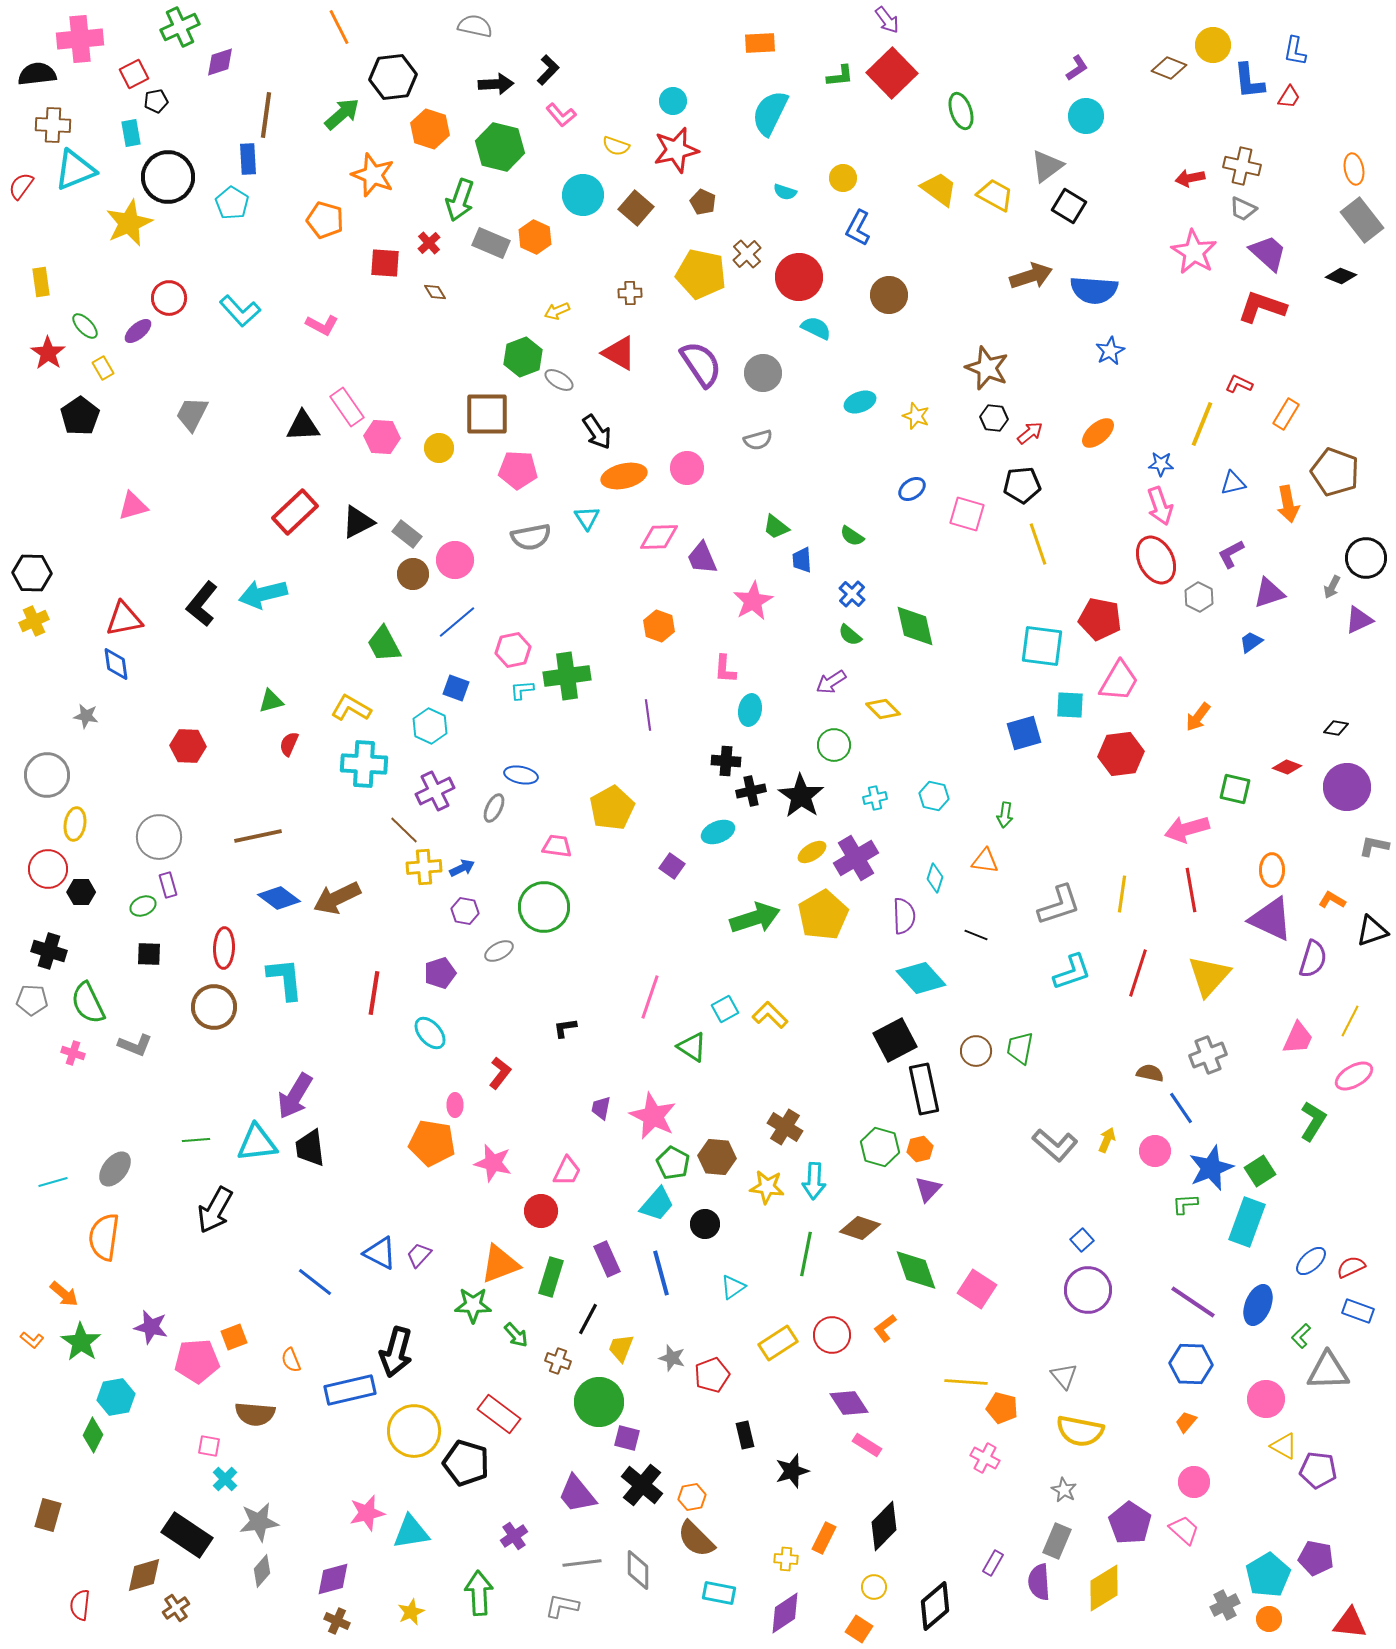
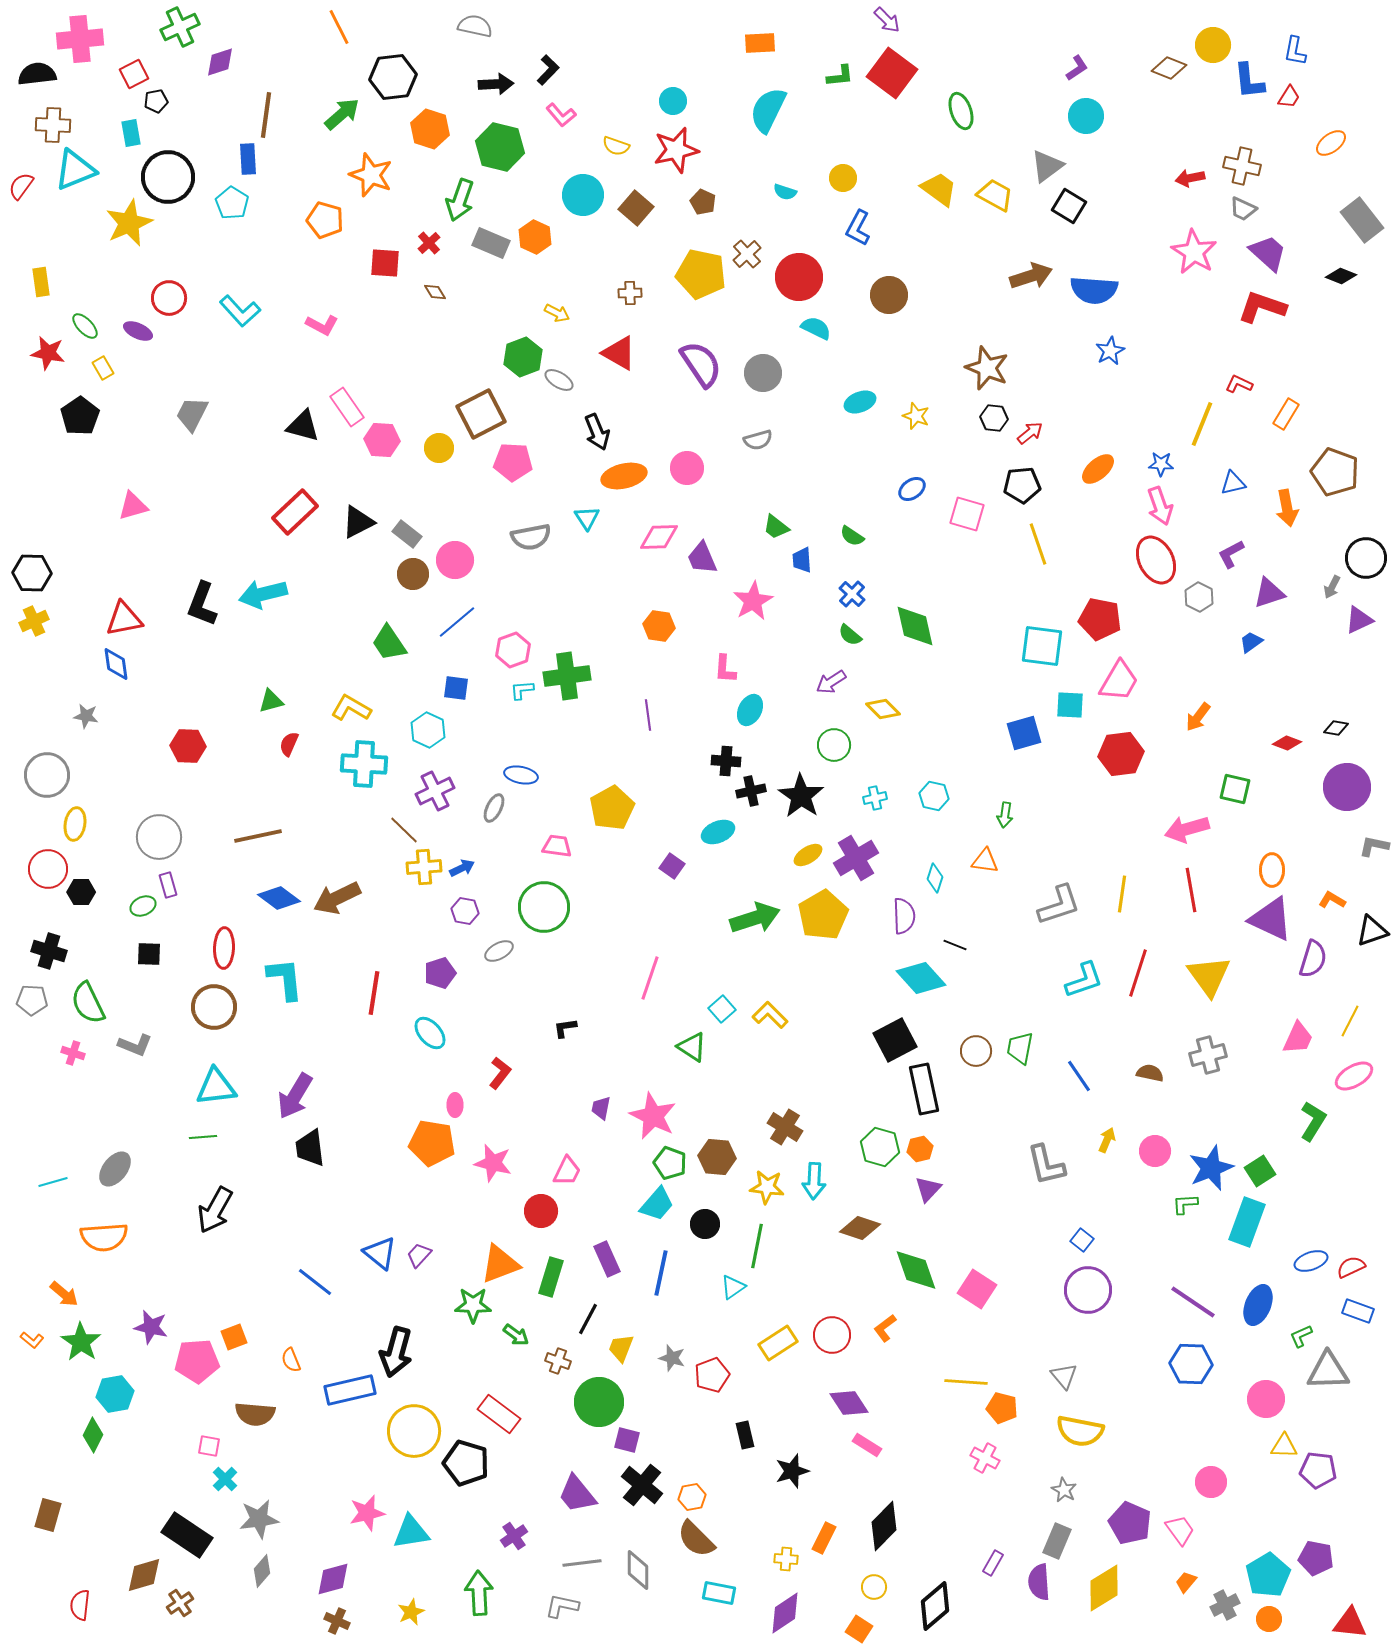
purple arrow at (887, 20): rotated 8 degrees counterclockwise
red square at (892, 73): rotated 9 degrees counterclockwise
cyan semicircle at (770, 113): moved 2 px left, 3 px up
orange ellipse at (1354, 169): moved 23 px left, 26 px up; rotated 64 degrees clockwise
orange star at (373, 175): moved 2 px left
yellow arrow at (557, 311): moved 2 px down; rotated 130 degrees counterclockwise
purple ellipse at (138, 331): rotated 64 degrees clockwise
red star at (48, 353): rotated 24 degrees counterclockwise
brown square at (487, 414): moved 6 px left; rotated 27 degrees counterclockwise
black triangle at (303, 426): rotated 18 degrees clockwise
black arrow at (597, 432): rotated 12 degrees clockwise
orange ellipse at (1098, 433): moved 36 px down
pink hexagon at (382, 437): moved 3 px down
pink pentagon at (518, 470): moved 5 px left, 8 px up
orange arrow at (1288, 504): moved 1 px left, 4 px down
black L-shape at (202, 604): rotated 18 degrees counterclockwise
orange hexagon at (659, 626): rotated 12 degrees counterclockwise
green trapezoid at (384, 644): moved 5 px right, 1 px up; rotated 6 degrees counterclockwise
pink hexagon at (513, 650): rotated 8 degrees counterclockwise
blue square at (456, 688): rotated 12 degrees counterclockwise
cyan ellipse at (750, 710): rotated 16 degrees clockwise
cyan hexagon at (430, 726): moved 2 px left, 4 px down
red diamond at (1287, 767): moved 24 px up
yellow ellipse at (812, 852): moved 4 px left, 3 px down
black line at (976, 935): moved 21 px left, 10 px down
cyan L-shape at (1072, 972): moved 12 px right, 8 px down
yellow triangle at (1209, 976): rotated 18 degrees counterclockwise
pink line at (650, 997): moved 19 px up
cyan square at (725, 1009): moved 3 px left; rotated 12 degrees counterclockwise
gray cross at (1208, 1055): rotated 6 degrees clockwise
blue line at (1181, 1108): moved 102 px left, 32 px up
green line at (196, 1140): moved 7 px right, 3 px up
cyan triangle at (257, 1143): moved 41 px left, 56 px up
gray L-shape at (1055, 1145): moved 9 px left, 20 px down; rotated 36 degrees clockwise
green pentagon at (673, 1163): moved 3 px left; rotated 8 degrees counterclockwise
orange semicircle at (104, 1237): rotated 102 degrees counterclockwise
blue square at (1082, 1240): rotated 10 degrees counterclockwise
blue triangle at (380, 1253): rotated 12 degrees clockwise
green line at (806, 1254): moved 49 px left, 8 px up
blue ellipse at (1311, 1261): rotated 24 degrees clockwise
blue line at (661, 1273): rotated 27 degrees clockwise
green arrow at (516, 1335): rotated 12 degrees counterclockwise
green L-shape at (1301, 1336): rotated 20 degrees clockwise
cyan hexagon at (116, 1397): moved 1 px left, 3 px up
orange trapezoid at (1186, 1422): moved 160 px down
purple square at (627, 1438): moved 2 px down
yellow triangle at (1284, 1446): rotated 28 degrees counterclockwise
pink circle at (1194, 1482): moved 17 px right
gray star at (259, 1522): moved 3 px up
purple pentagon at (1130, 1523): rotated 9 degrees counterclockwise
pink trapezoid at (1184, 1530): moved 4 px left; rotated 12 degrees clockwise
brown cross at (176, 1608): moved 4 px right, 5 px up
